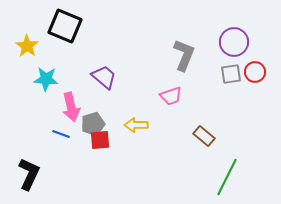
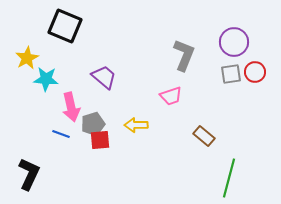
yellow star: moved 12 px down; rotated 10 degrees clockwise
green line: moved 2 px right, 1 px down; rotated 12 degrees counterclockwise
